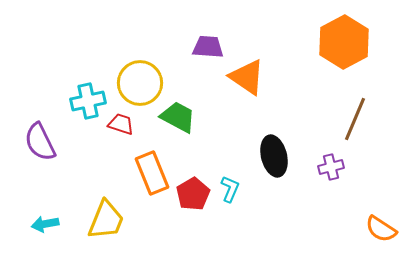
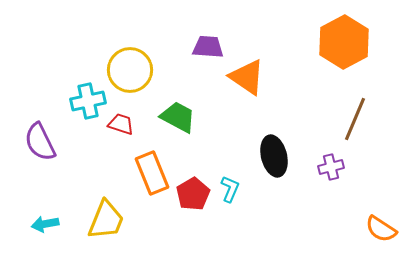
yellow circle: moved 10 px left, 13 px up
